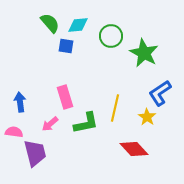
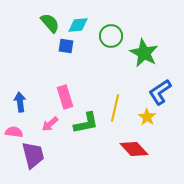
blue L-shape: moved 1 px up
purple trapezoid: moved 2 px left, 2 px down
